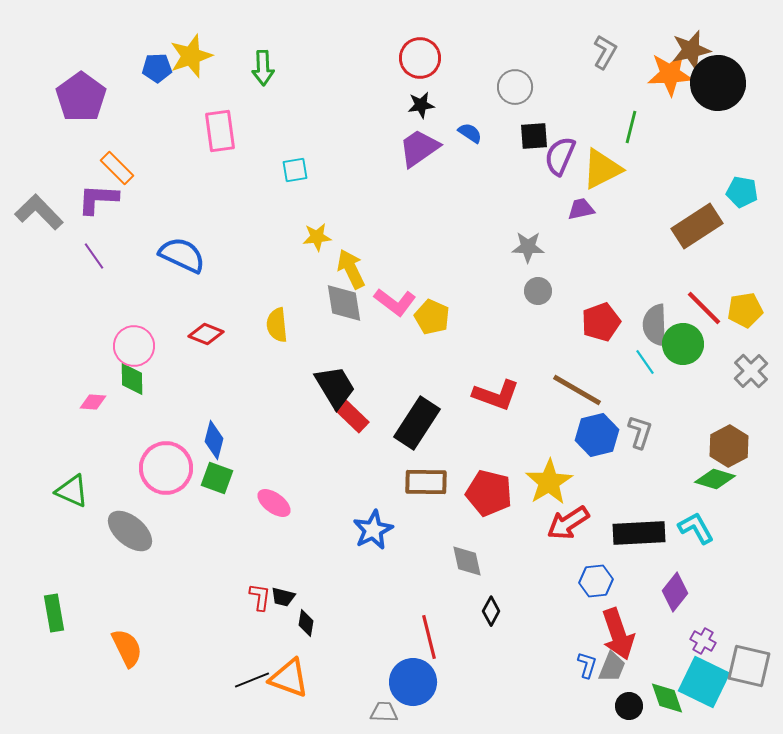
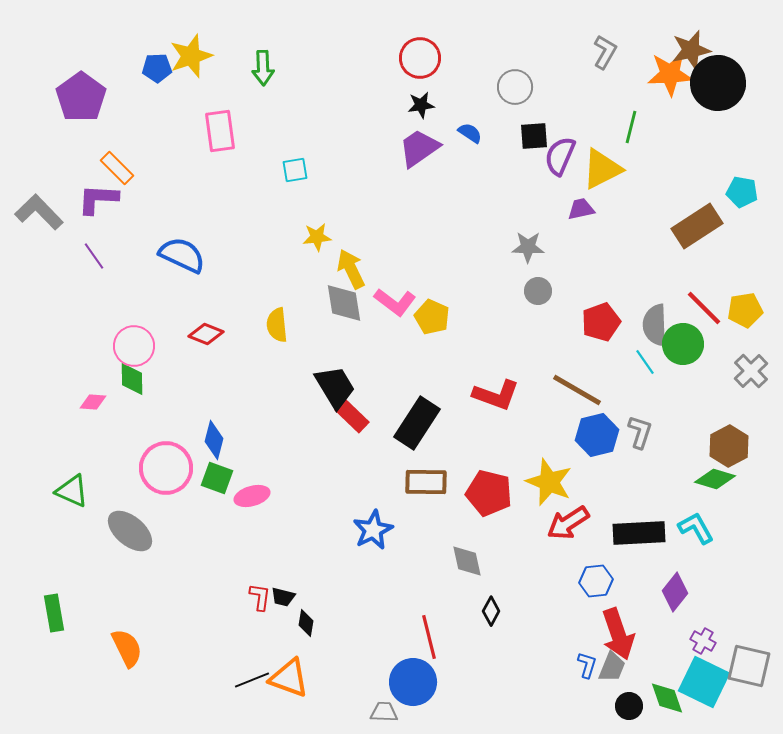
yellow star at (549, 482): rotated 18 degrees counterclockwise
pink ellipse at (274, 503): moved 22 px left, 7 px up; rotated 52 degrees counterclockwise
